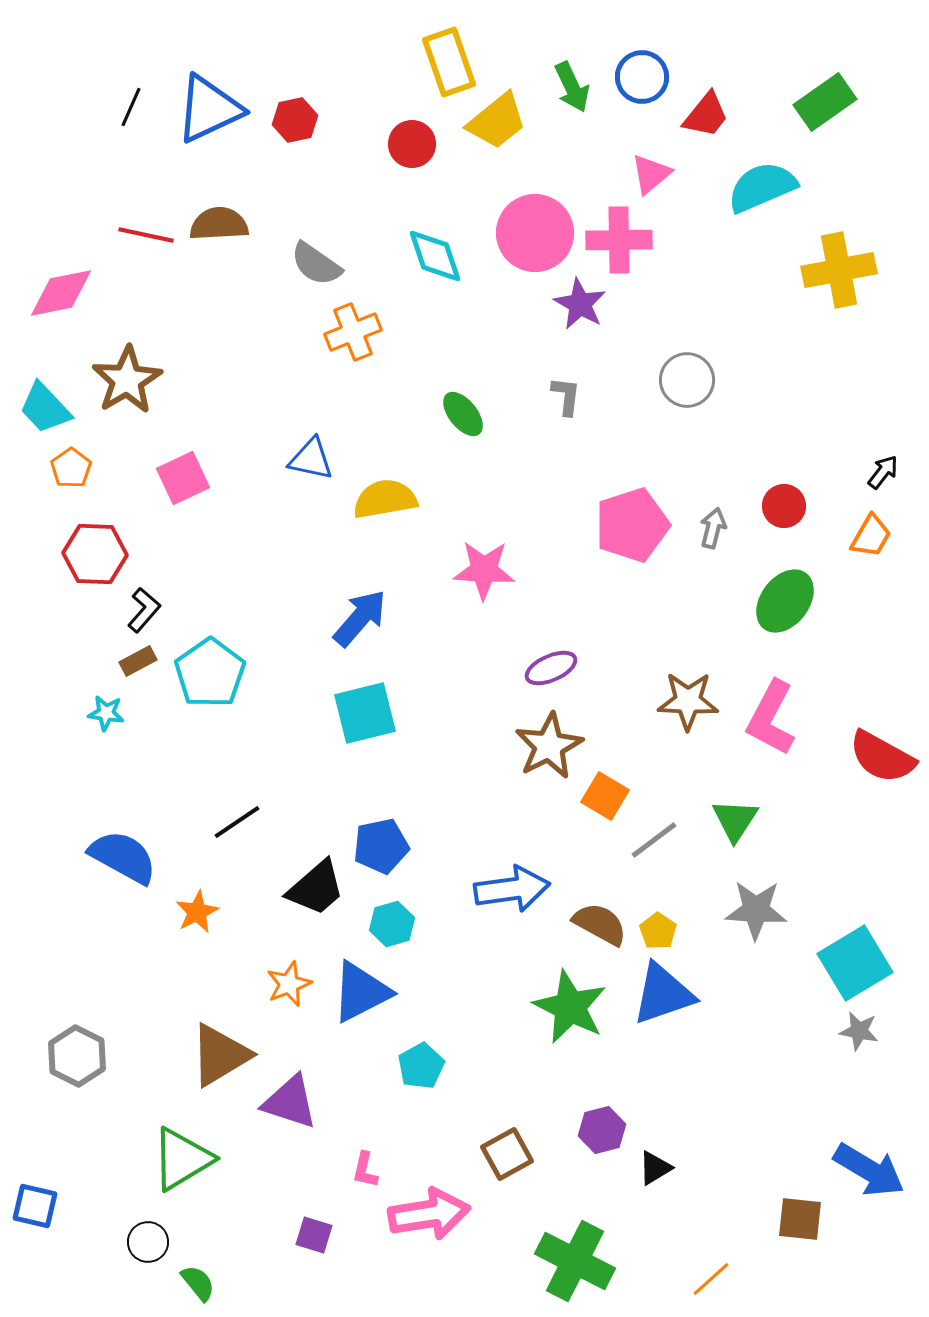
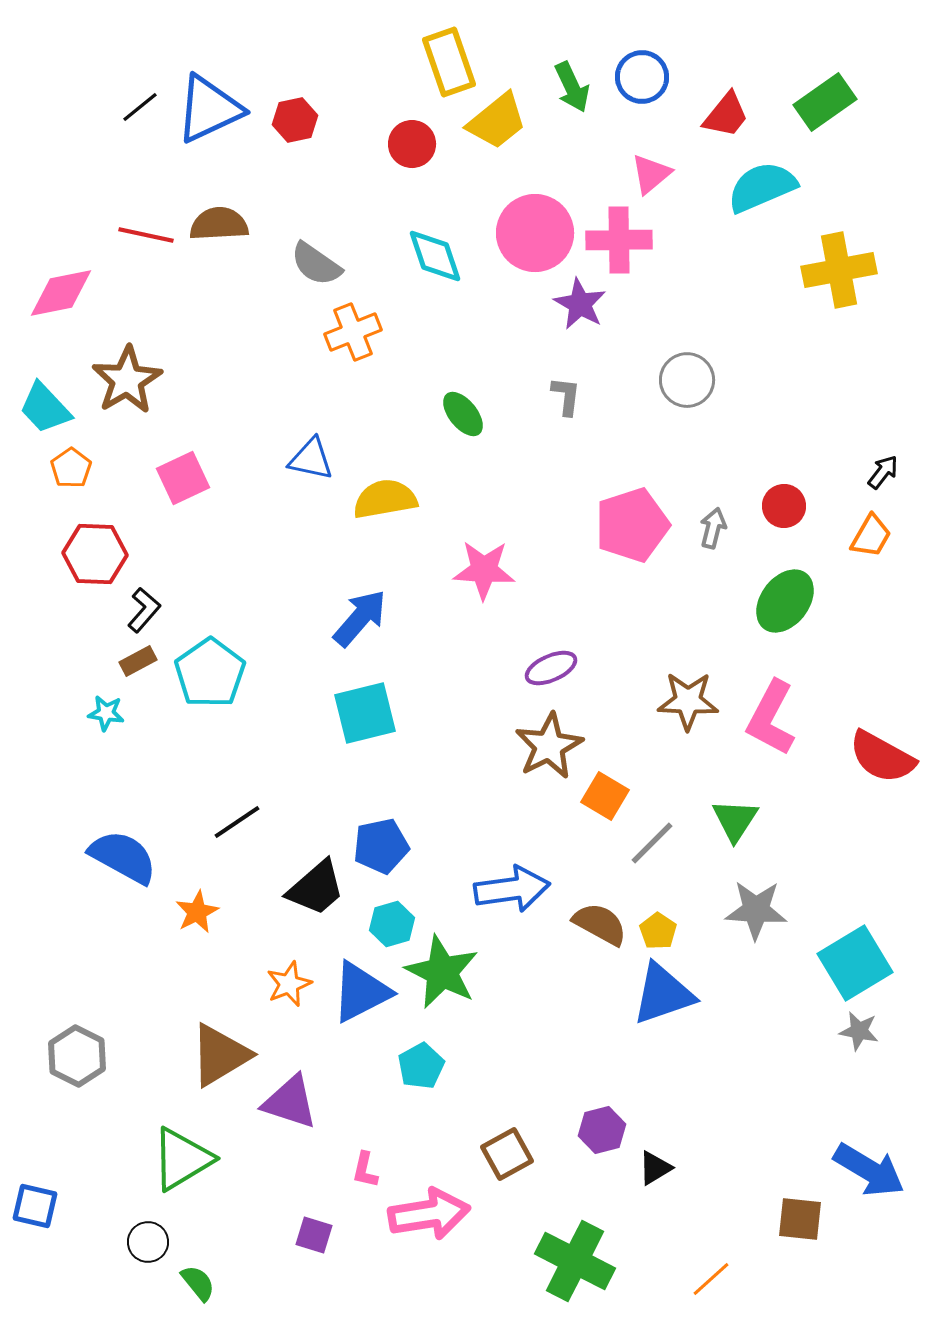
black line at (131, 107): moved 9 px right; rotated 27 degrees clockwise
red trapezoid at (706, 115): moved 20 px right
gray line at (654, 840): moved 2 px left, 3 px down; rotated 8 degrees counterclockwise
green star at (570, 1007): moved 128 px left, 35 px up
